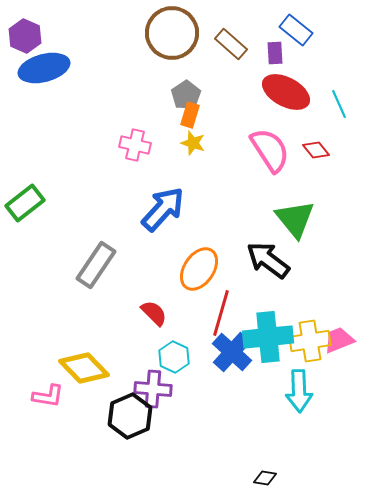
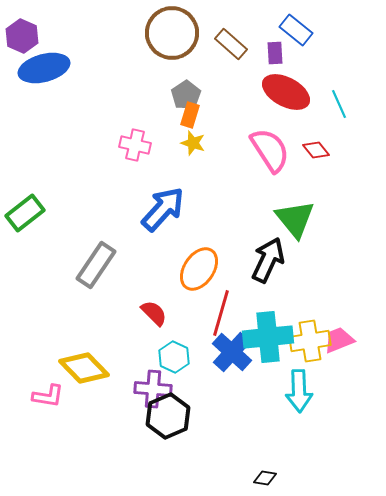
purple hexagon: moved 3 px left
green rectangle: moved 10 px down
black arrow: rotated 78 degrees clockwise
black hexagon: moved 38 px right
